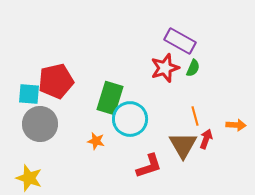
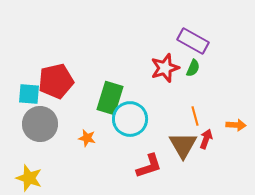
purple rectangle: moved 13 px right
orange star: moved 9 px left, 3 px up
